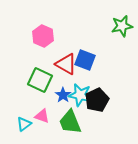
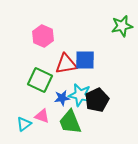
blue square: rotated 20 degrees counterclockwise
red triangle: rotated 40 degrees counterclockwise
blue star: moved 1 px left, 3 px down; rotated 28 degrees clockwise
